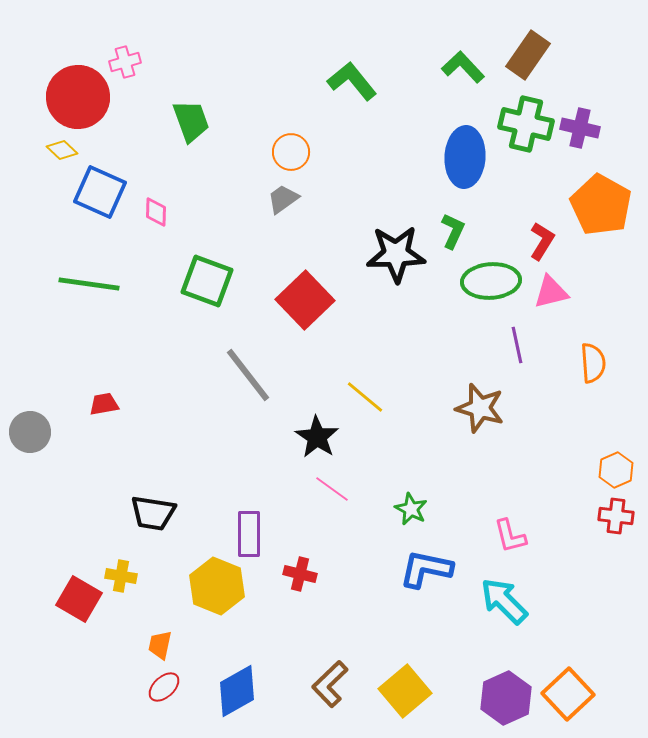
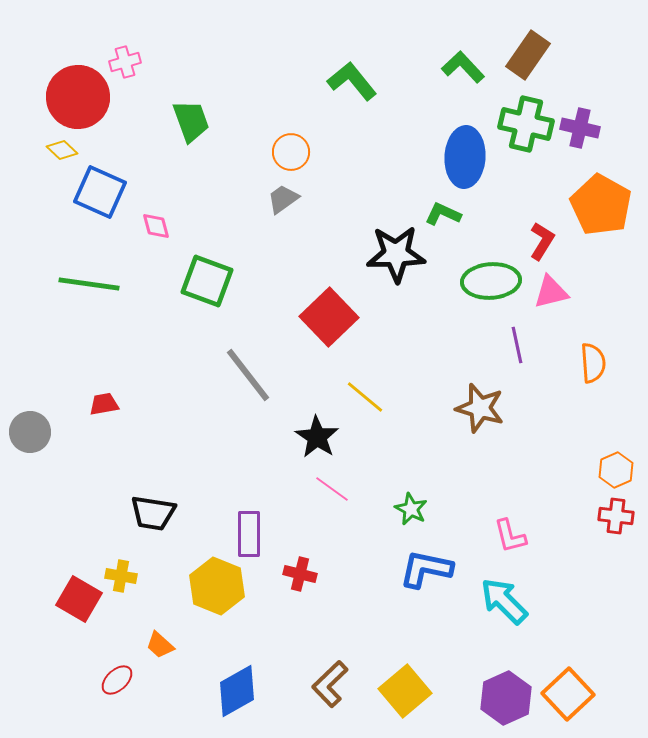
pink diamond at (156, 212): moved 14 px down; rotated 16 degrees counterclockwise
green L-shape at (453, 231): moved 10 px left, 17 px up; rotated 90 degrees counterclockwise
red square at (305, 300): moved 24 px right, 17 px down
orange trapezoid at (160, 645): rotated 60 degrees counterclockwise
red ellipse at (164, 687): moved 47 px left, 7 px up
